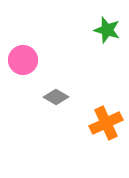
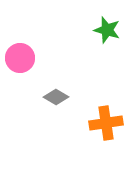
pink circle: moved 3 px left, 2 px up
orange cross: rotated 16 degrees clockwise
